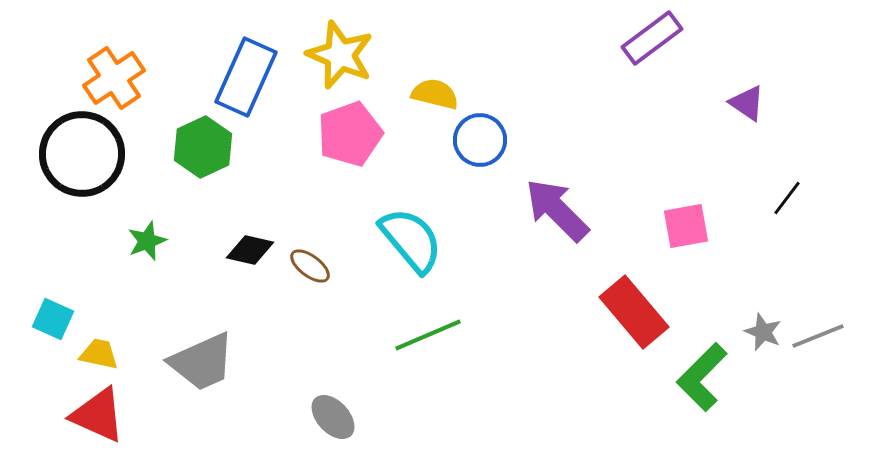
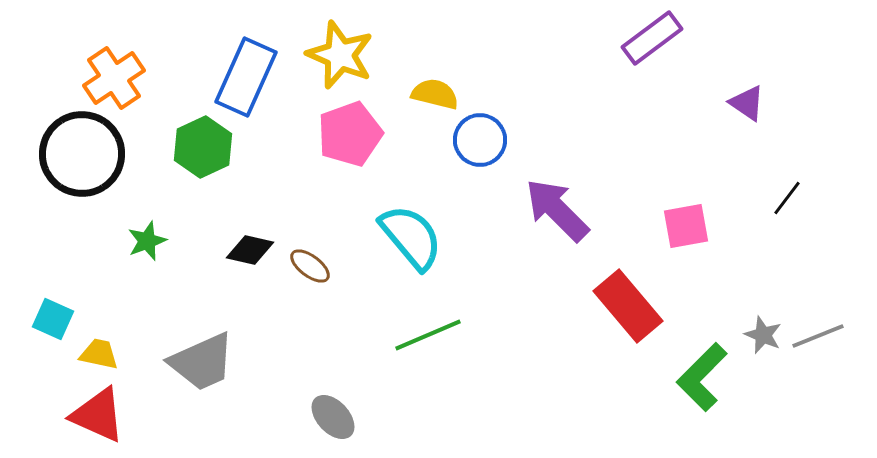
cyan semicircle: moved 3 px up
red rectangle: moved 6 px left, 6 px up
gray star: moved 3 px down
